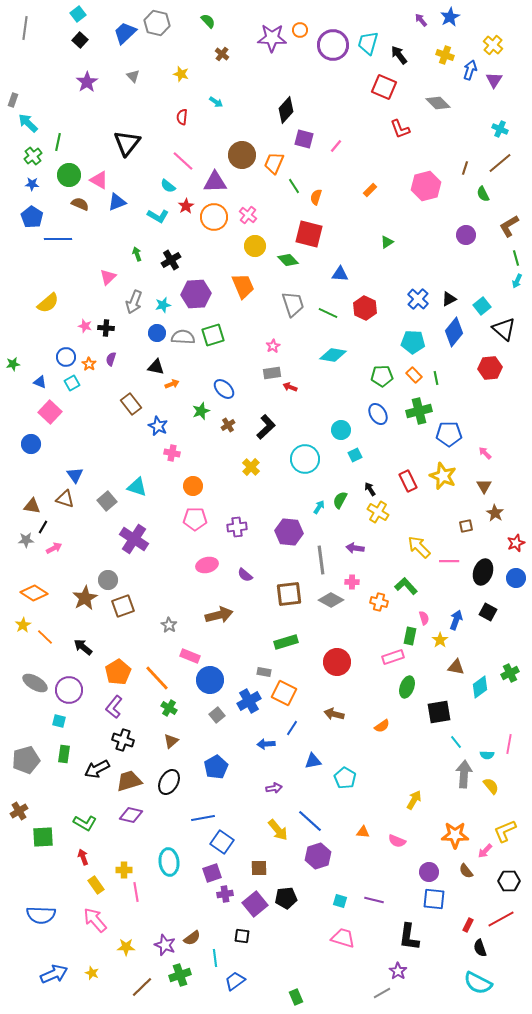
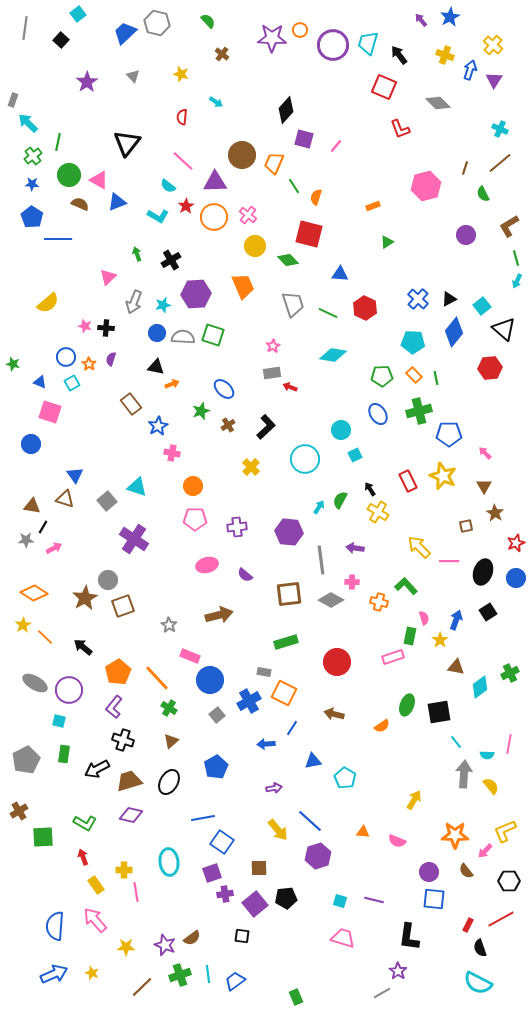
black square at (80, 40): moved 19 px left
orange rectangle at (370, 190): moved 3 px right, 16 px down; rotated 24 degrees clockwise
green square at (213, 335): rotated 35 degrees clockwise
green star at (13, 364): rotated 24 degrees clockwise
pink square at (50, 412): rotated 25 degrees counterclockwise
blue star at (158, 426): rotated 18 degrees clockwise
black square at (488, 612): rotated 30 degrees clockwise
green ellipse at (407, 687): moved 18 px down
gray pentagon at (26, 760): rotated 12 degrees counterclockwise
blue semicircle at (41, 915): moved 14 px right, 11 px down; rotated 92 degrees clockwise
cyan line at (215, 958): moved 7 px left, 16 px down
